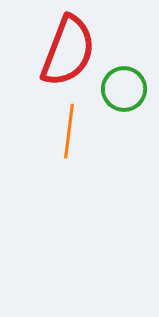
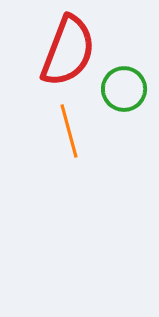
orange line: rotated 22 degrees counterclockwise
